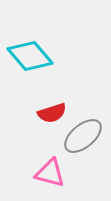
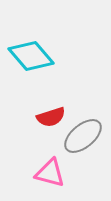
cyan diamond: moved 1 px right
red semicircle: moved 1 px left, 4 px down
